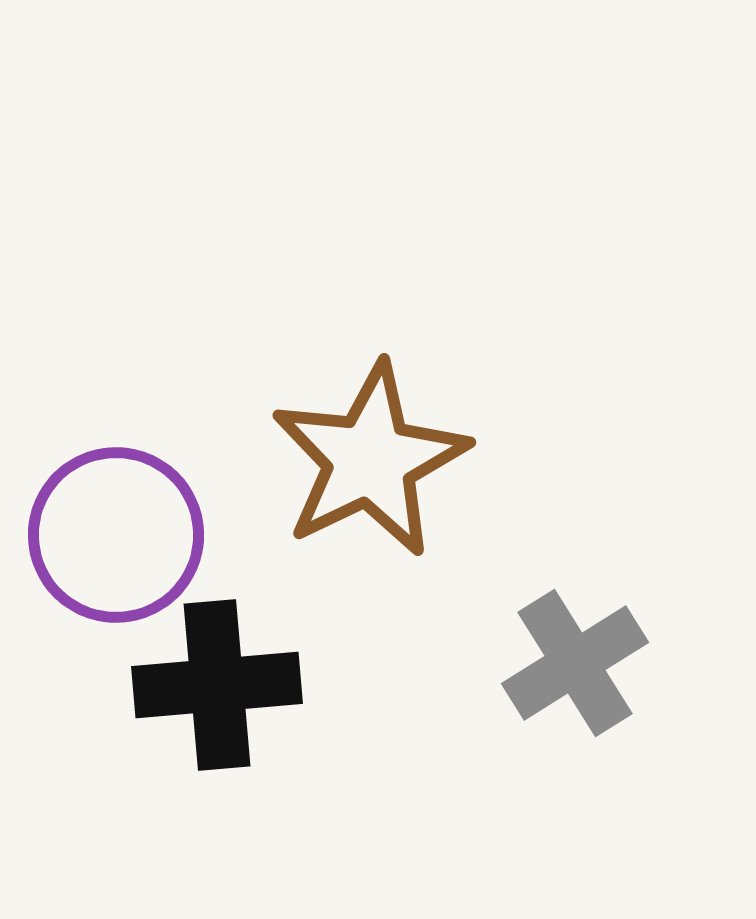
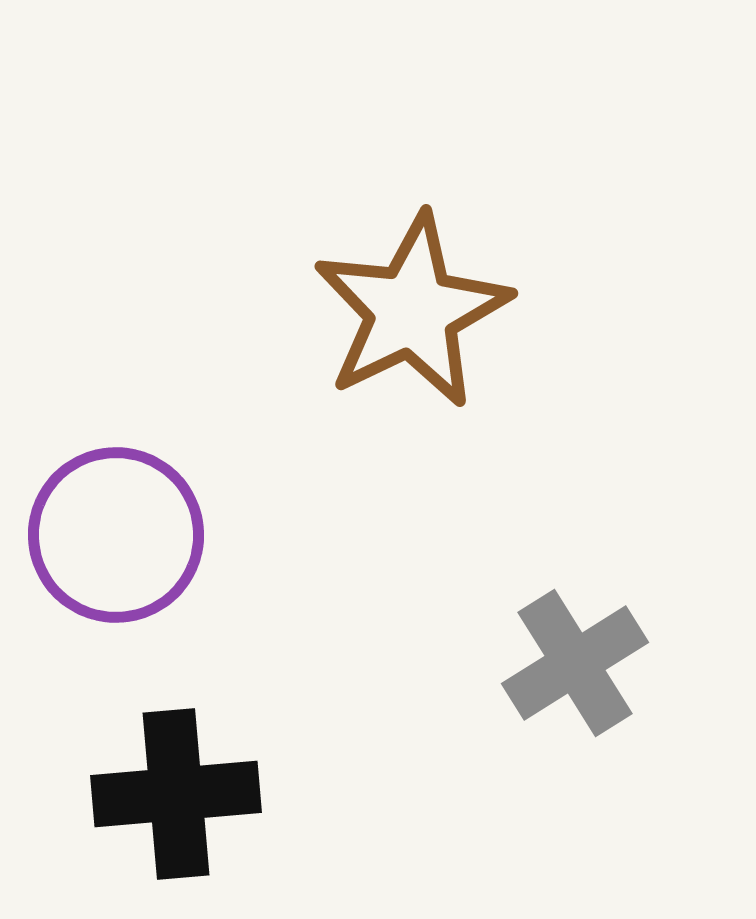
brown star: moved 42 px right, 149 px up
black cross: moved 41 px left, 109 px down
